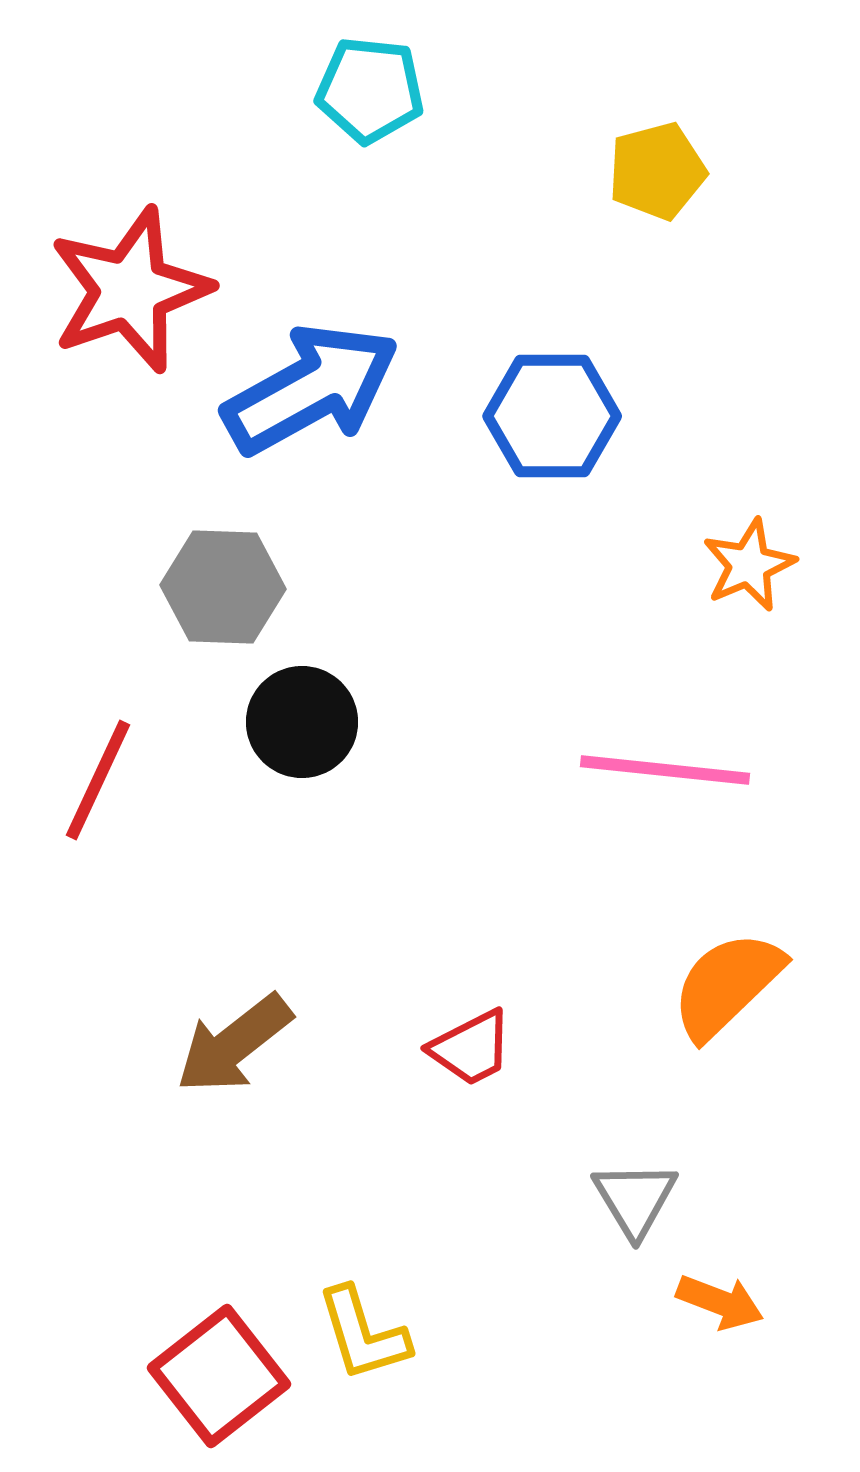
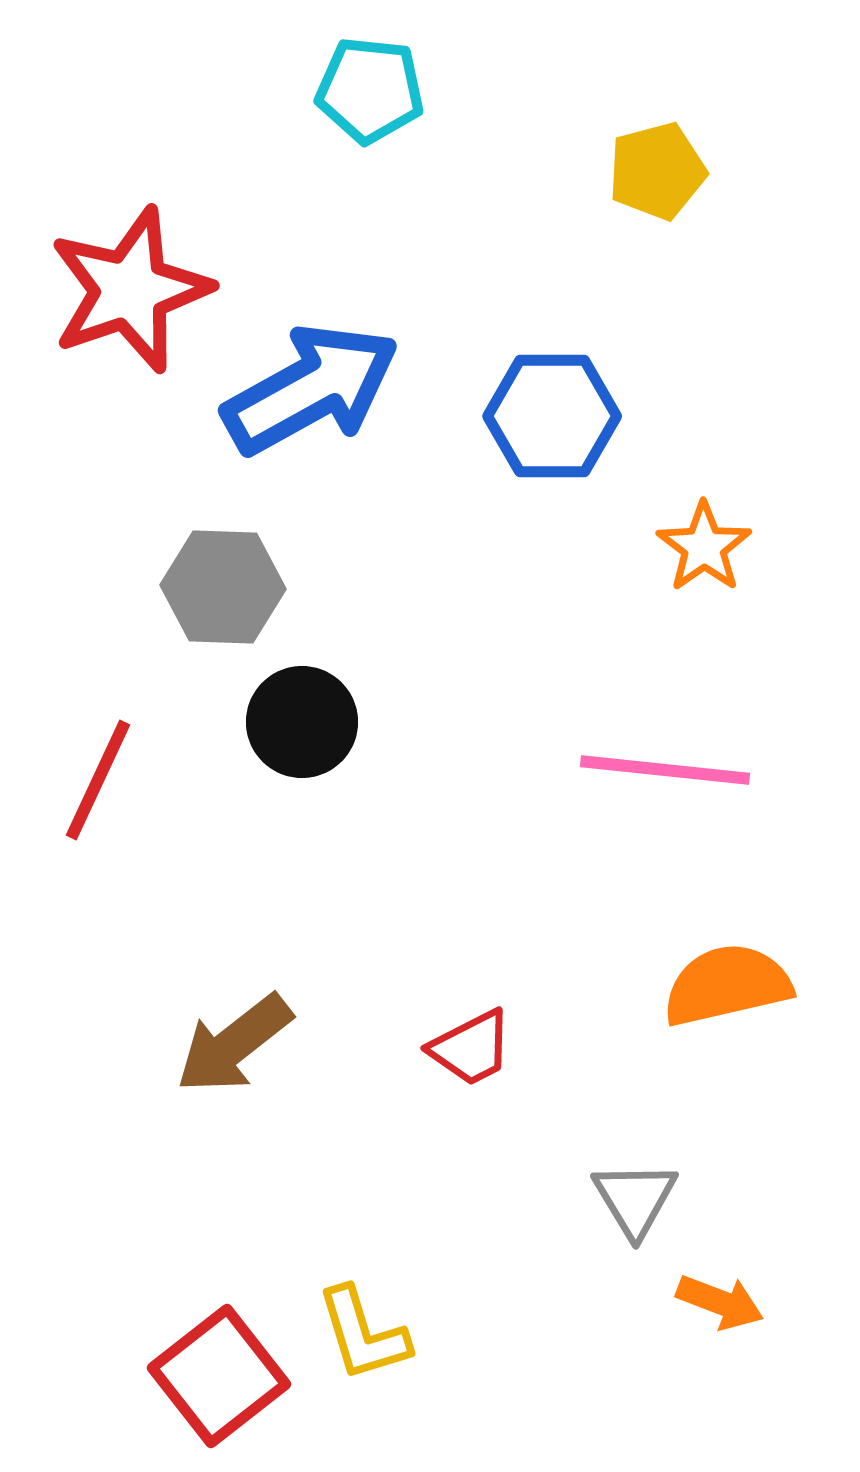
orange star: moved 45 px left, 18 px up; rotated 12 degrees counterclockwise
orange semicircle: rotated 31 degrees clockwise
